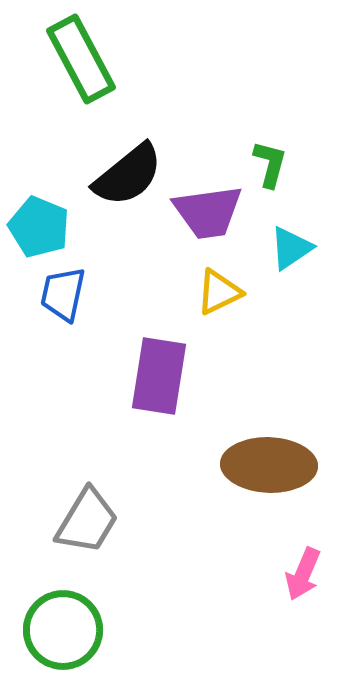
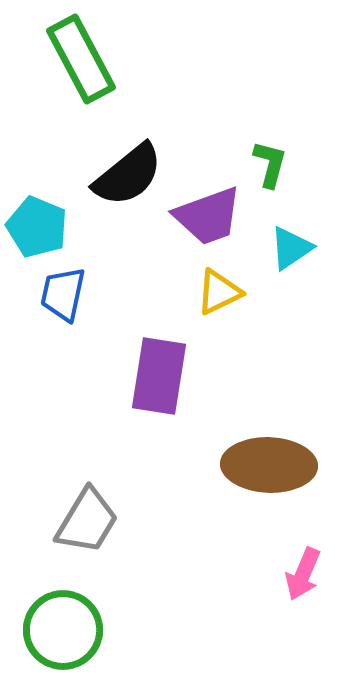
purple trapezoid: moved 4 px down; rotated 12 degrees counterclockwise
cyan pentagon: moved 2 px left
